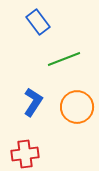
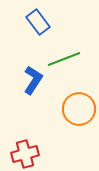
blue L-shape: moved 22 px up
orange circle: moved 2 px right, 2 px down
red cross: rotated 8 degrees counterclockwise
